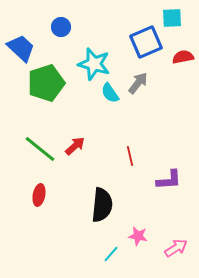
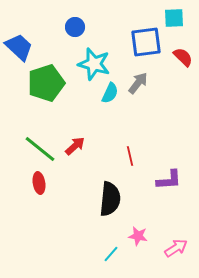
cyan square: moved 2 px right
blue circle: moved 14 px right
blue square: rotated 16 degrees clockwise
blue trapezoid: moved 2 px left, 1 px up
red semicircle: rotated 55 degrees clockwise
cyan semicircle: rotated 120 degrees counterclockwise
red ellipse: moved 12 px up; rotated 20 degrees counterclockwise
black semicircle: moved 8 px right, 6 px up
